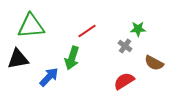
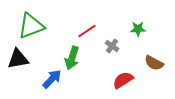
green triangle: rotated 16 degrees counterclockwise
gray cross: moved 13 px left
blue arrow: moved 3 px right, 2 px down
red semicircle: moved 1 px left, 1 px up
